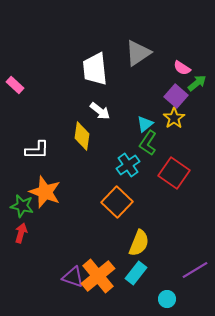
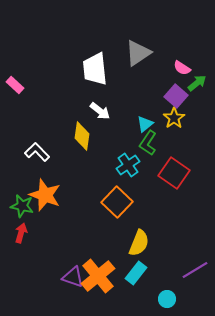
white L-shape: moved 2 px down; rotated 135 degrees counterclockwise
orange star: moved 3 px down
